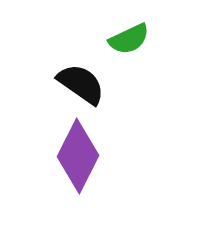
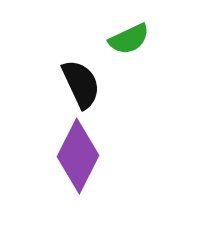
black semicircle: rotated 30 degrees clockwise
